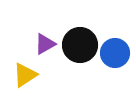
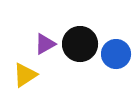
black circle: moved 1 px up
blue circle: moved 1 px right, 1 px down
